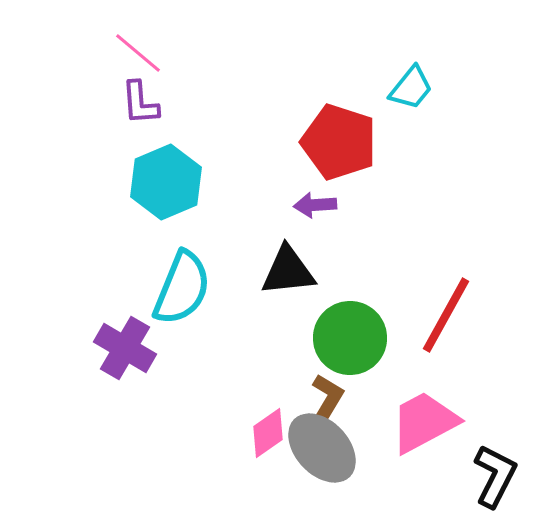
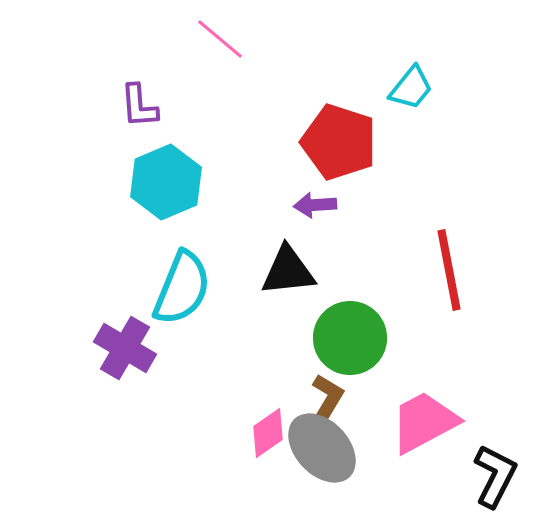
pink line: moved 82 px right, 14 px up
purple L-shape: moved 1 px left, 3 px down
red line: moved 3 px right, 45 px up; rotated 40 degrees counterclockwise
